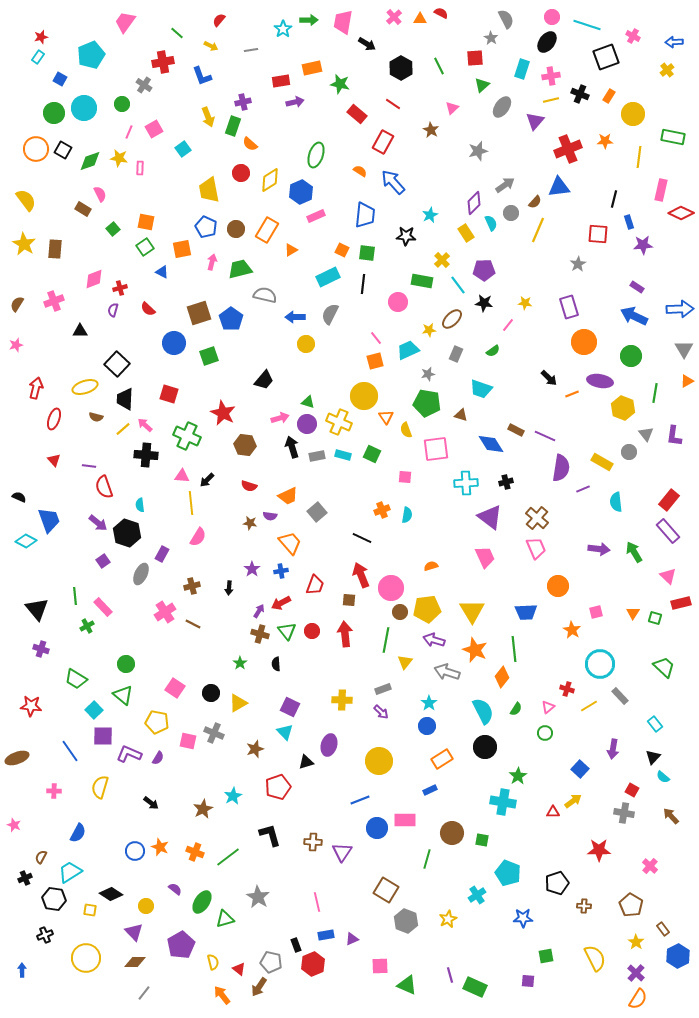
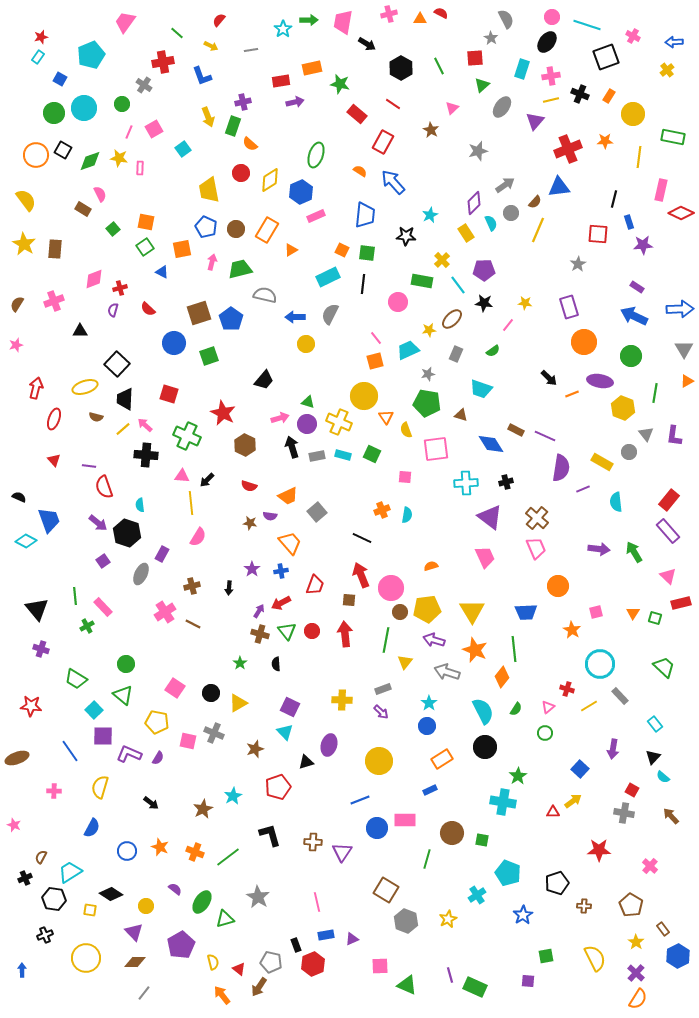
pink cross at (394, 17): moved 5 px left, 3 px up; rotated 28 degrees clockwise
orange circle at (36, 149): moved 6 px down
brown hexagon at (245, 445): rotated 20 degrees clockwise
blue semicircle at (78, 833): moved 14 px right, 5 px up
blue circle at (135, 851): moved 8 px left
blue star at (523, 918): moved 3 px up; rotated 30 degrees counterclockwise
